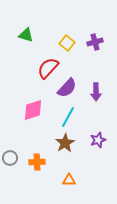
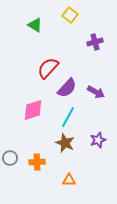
green triangle: moved 9 px right, 10 px up; rotated 14 degrees clockwise
yellow square: moved 3 px right, 28 px up
purple arrow: rotated 60 degrees counterclockwise
brown star: rotated 18 degrees counterclockwise
